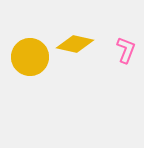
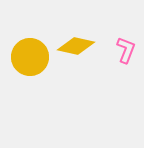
yellow diamond: moved 1 px right, 2 px down
